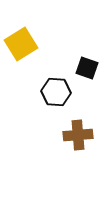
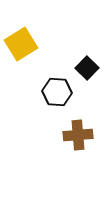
black square: rotated 25 degrees clockwise
black hexagon: moved 1 px right
